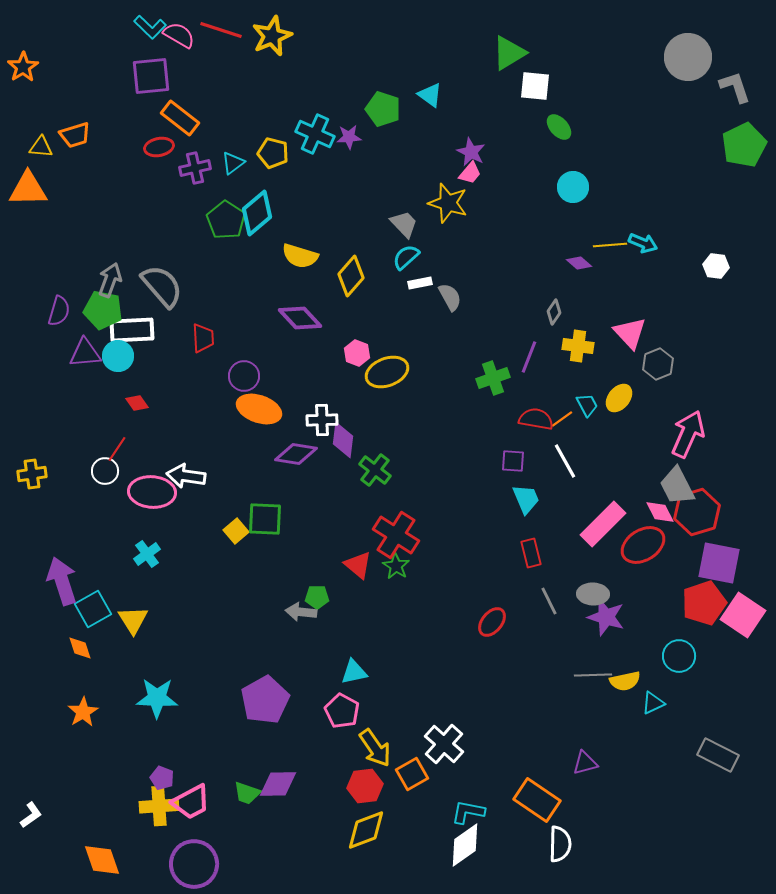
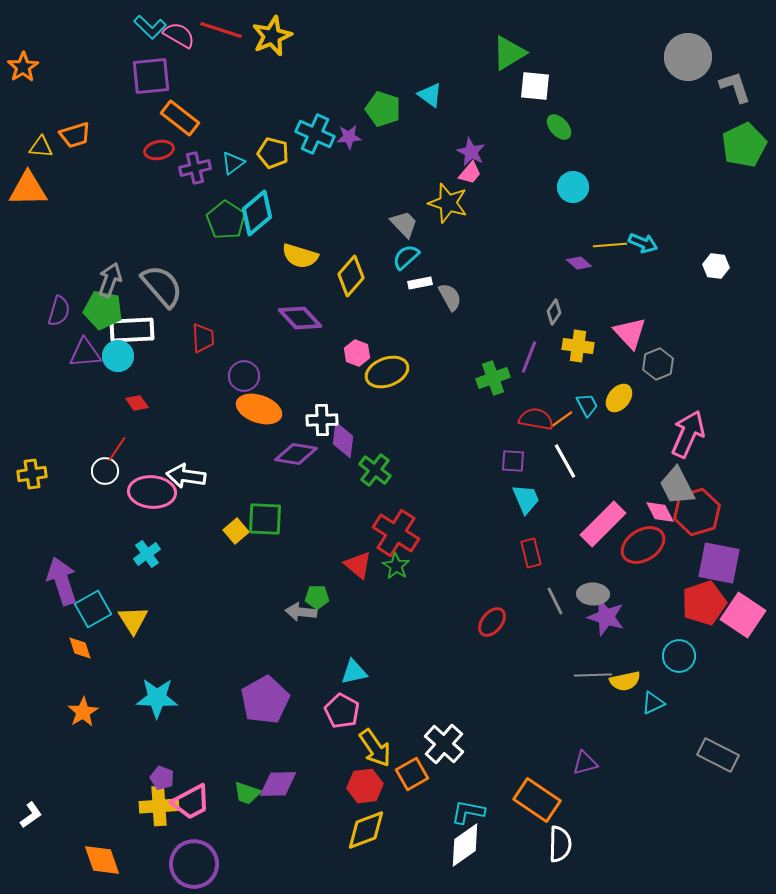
red ellipse at (159, 147): moved 3 px down
red cross at (396, 535): moved 2 px up
gray line at (549, 601): moved 6 px right
